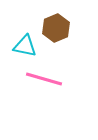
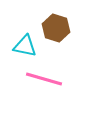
brown hexagon: rotated 20 degrees counterclockwise
